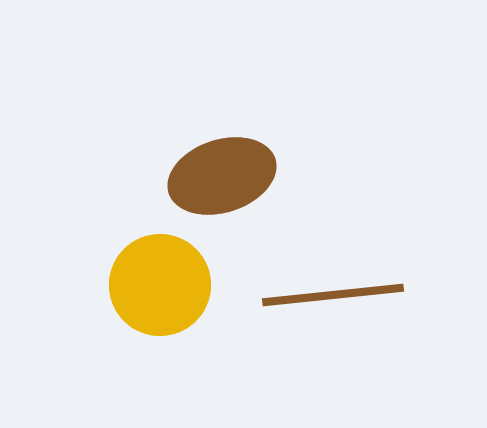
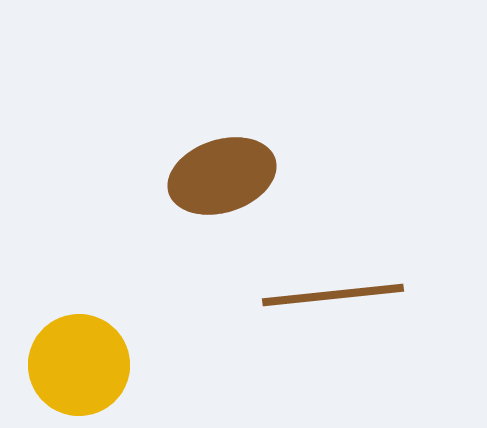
yellow circle: moved 81 px left, 80 px down
